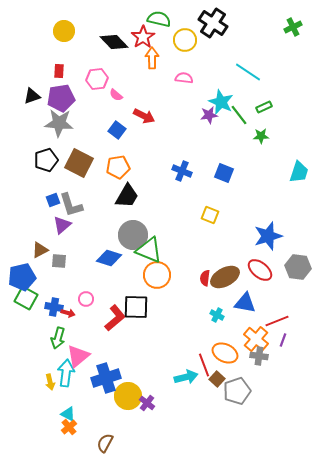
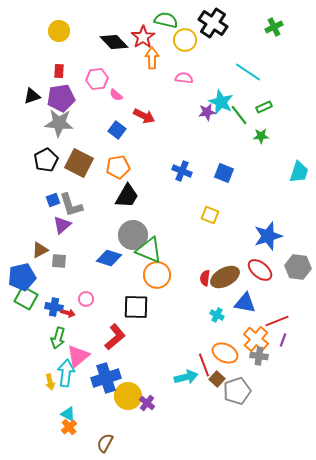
green semicircle at (159, 19): moved 7 px right, 1 px down
green cross at (293, 27): moved 19 px left
yellow circle at (64, 31): moved 5 px left
purple star at (209, 115): moved 2 px left, 3 px up
black pentagon at (46, 160): rotated 10 degrees counterclockwise
red L-shape at (115, 318): moved 19 px down
